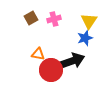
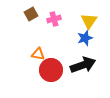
brown square: moved 4 px up
black arrow: moved 11 px right, 4 px down
